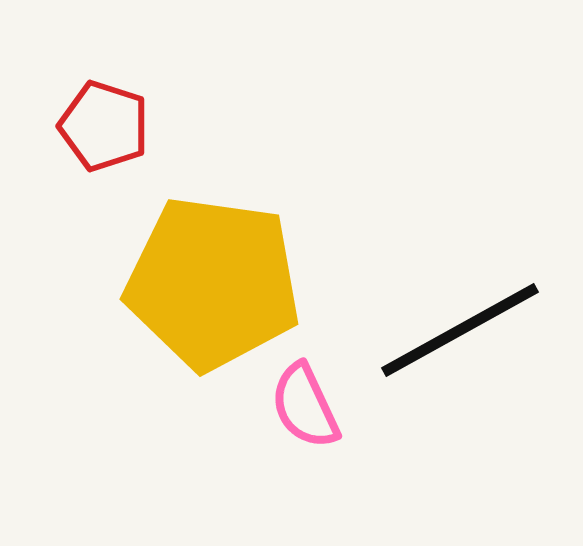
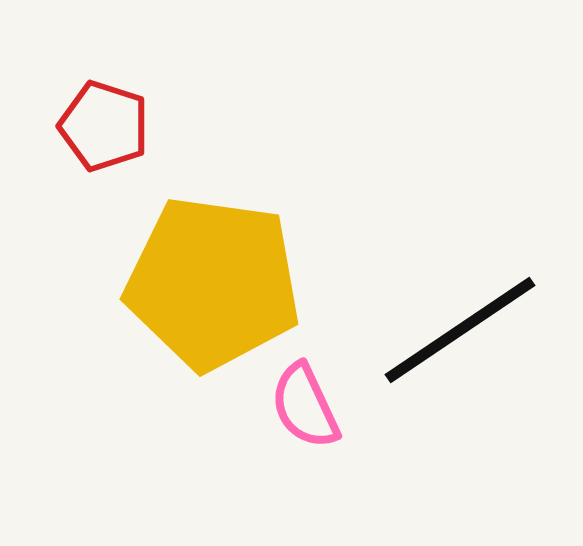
black line: rotated 5 degrees counterclockwise
